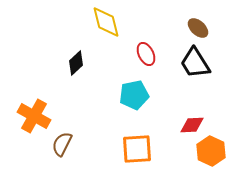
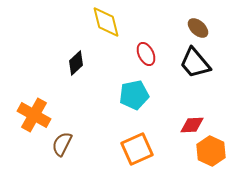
black trapezoid: rotated 8 degrees counterclockwise
orange cross: moved 1 px up
orange square: rotated 20 degrees counterclockwise
